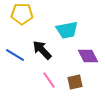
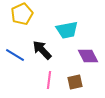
yellow pentagon: rotated 25 degrees counterclockwise
pink line: rotated 42 degrees clockwise
